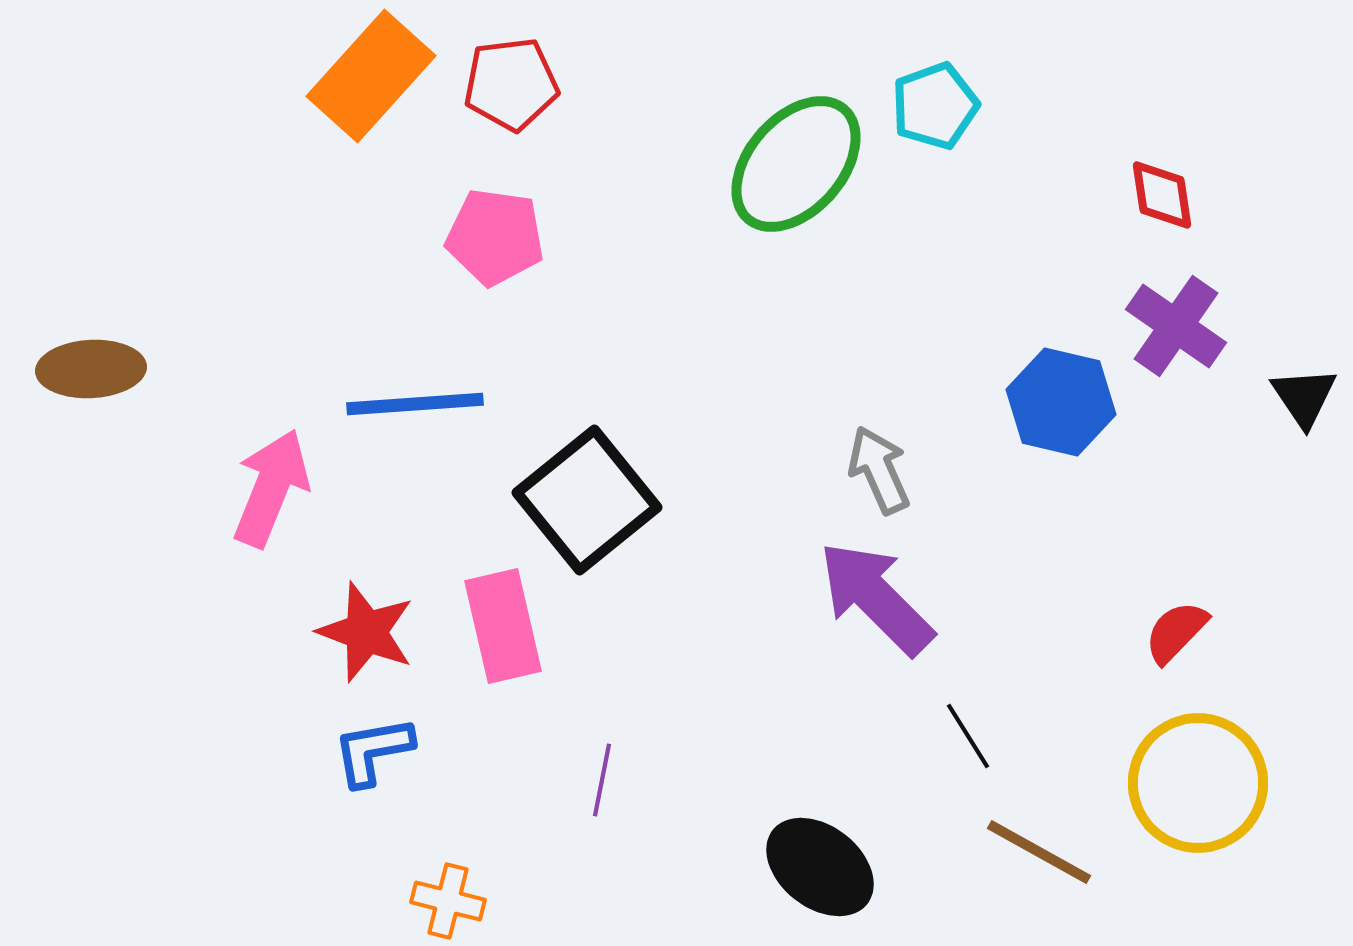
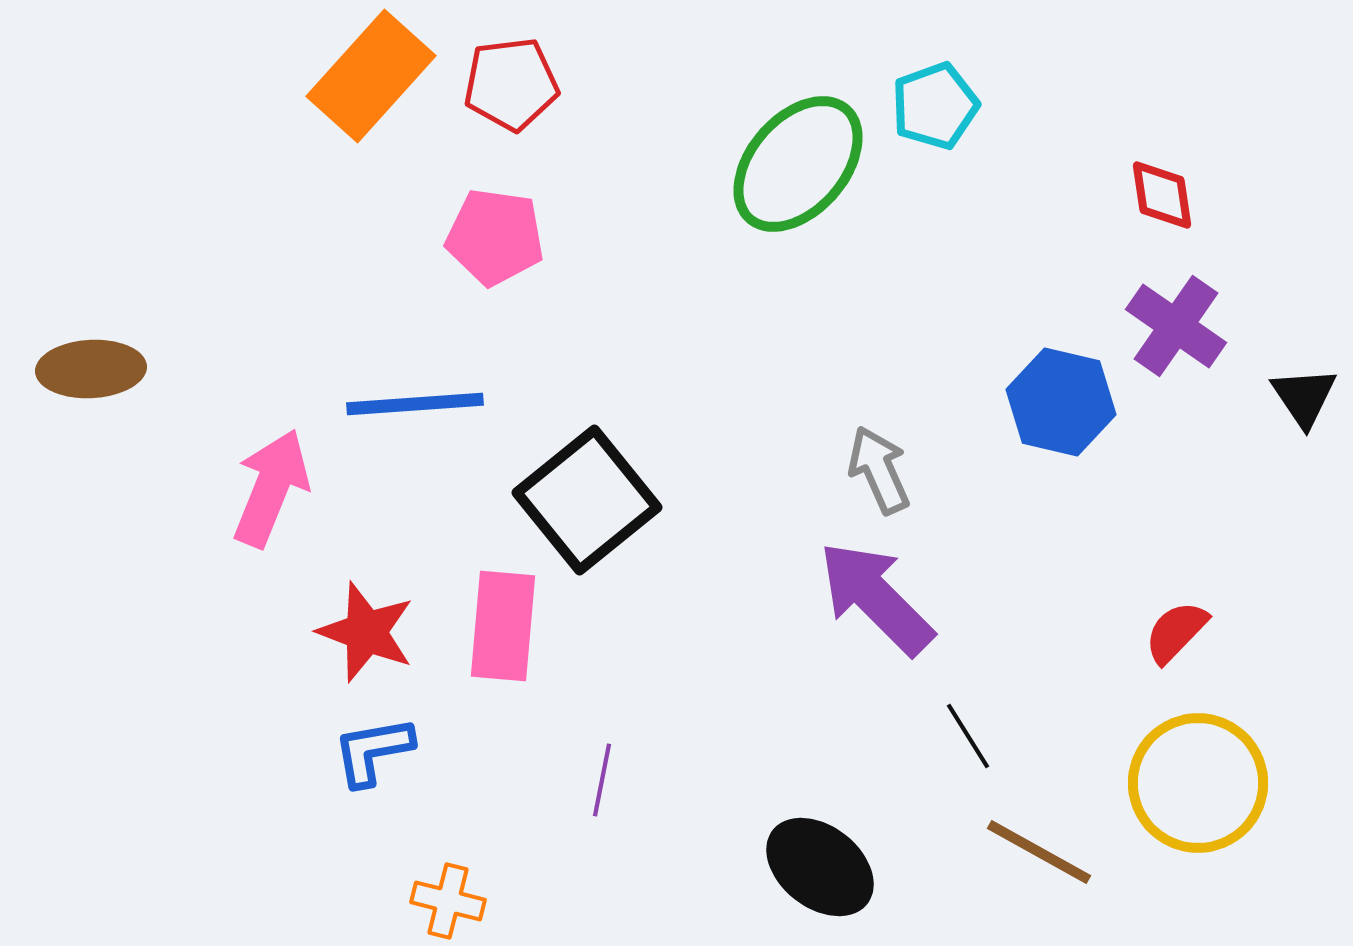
green ellipse: moved 2 px right
pink rectangle: rotated 18 degrees clockwise
